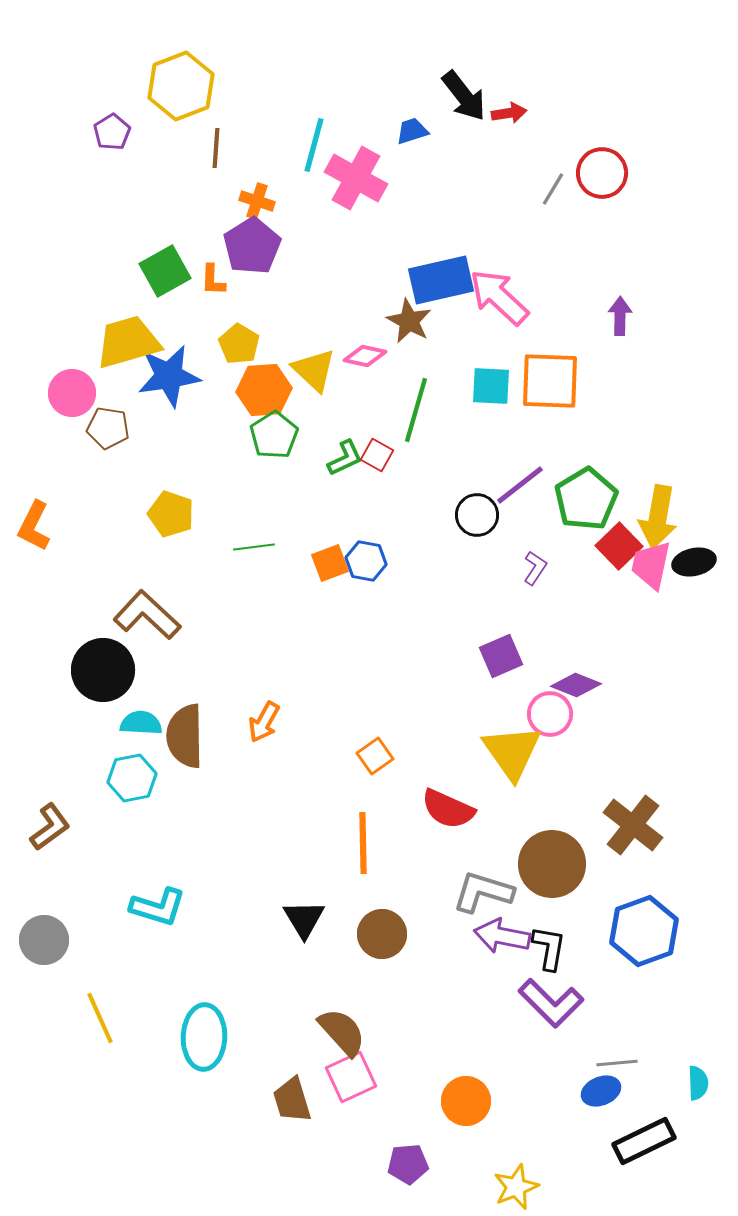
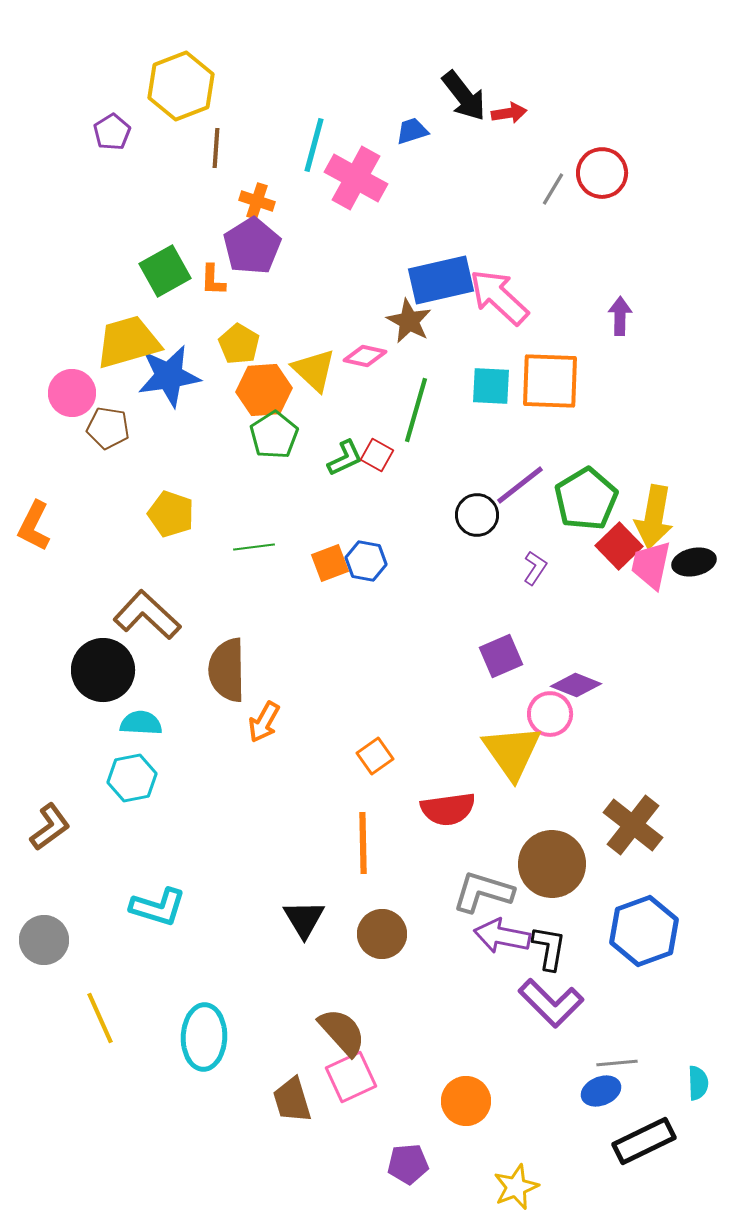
yellow arrow at (658, 517): moved 4 px left
brown semicircle at (185, 736): moved 42 px right, 66 px up
red semicircle at (448, 809): rotated 32 degrees counterclockwise
